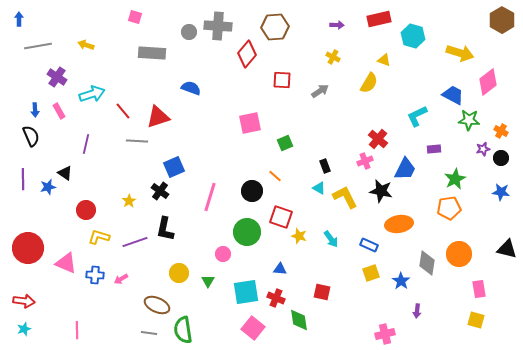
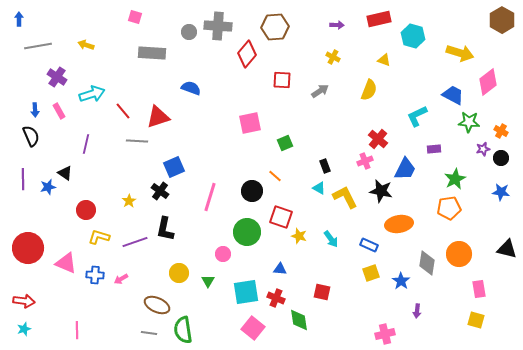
yellow semicircle at (369, 83): moved 7 px down; rotated 10 degrees counterclockwise
green star at (469, 120): moved 2 px down
